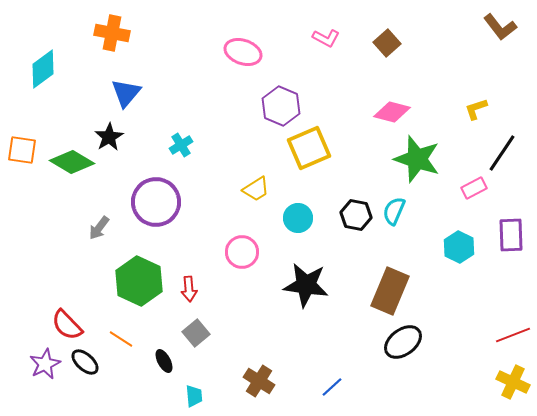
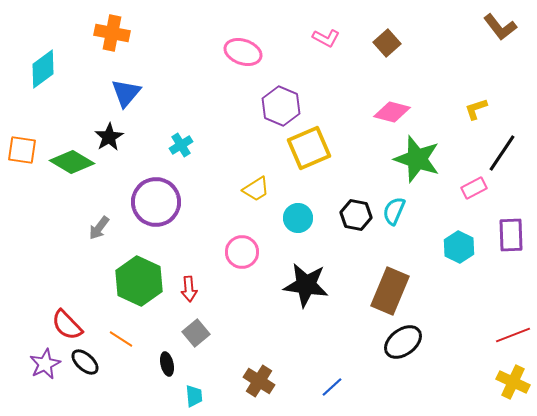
black ellipse at (164, 361): moved 3 px right, 3 px down; rotated 15 degrees clockwise
